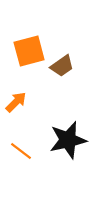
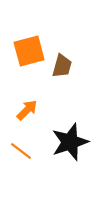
brown trapezoid: rotated 40 degrees counterclockwise
orange arrow: moved 11 px right, 8 px down
black star: moved 2 px right, 2 px down; rotated 6 degrees counterclockwise
